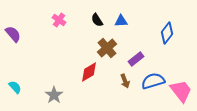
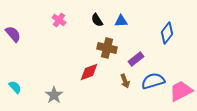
brown cross: rotated 36 degrees counterclockwise
red diamond: rotated 10 degrees clockwise
pink trapezoid: rotated 80 degrees counterclockwise
